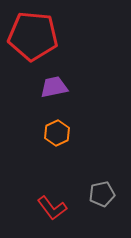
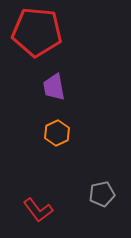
red pentagon: moved 4 px right, 4 px up
purple trapezoid: rotated 88 degrees counterclockwise
red L-shape: moved 14 px left, 2 px down
